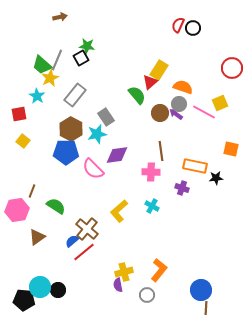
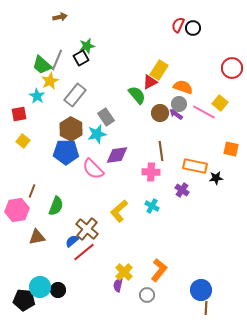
green star at (87, 46): rotated 21 degrees counterclockwise
yellow star at (50, 78): moved 3 px down
red triangle at (150, 82): rotated 14 degrees clockwise
yellow square at (220, 103): rotated 28 degrees counterclockwise
purple cross at (182, 188): moved 2 px down; rotated 16 degrees clockwise
green semicircle at (56, 206): rotated 78 degrees clockwise
brown triangle at (37, 237): rotated 24 degrees clockwise
yellow cross at (124, 272): rotated 30 degrees counterclockwise
purple semicircle at (118, 285): rotated 24 degrees clockwise
